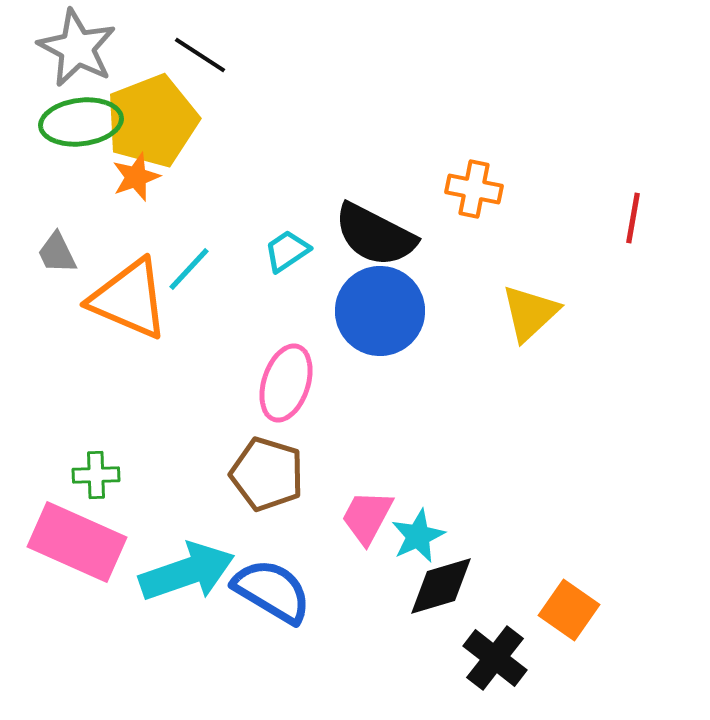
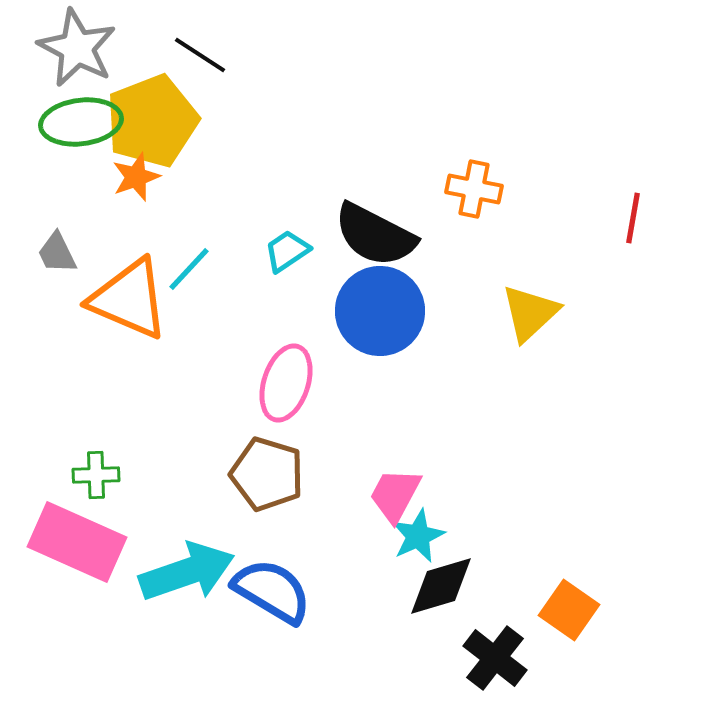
pink trapezoid: moved 28 px right, 22 px up
